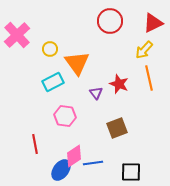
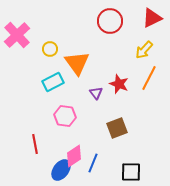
red triangle: moved 1 px left, 5 px up
orange line: rotated 40 degrees clockwise
blue line: rotated 60 degrees counterclockwise
